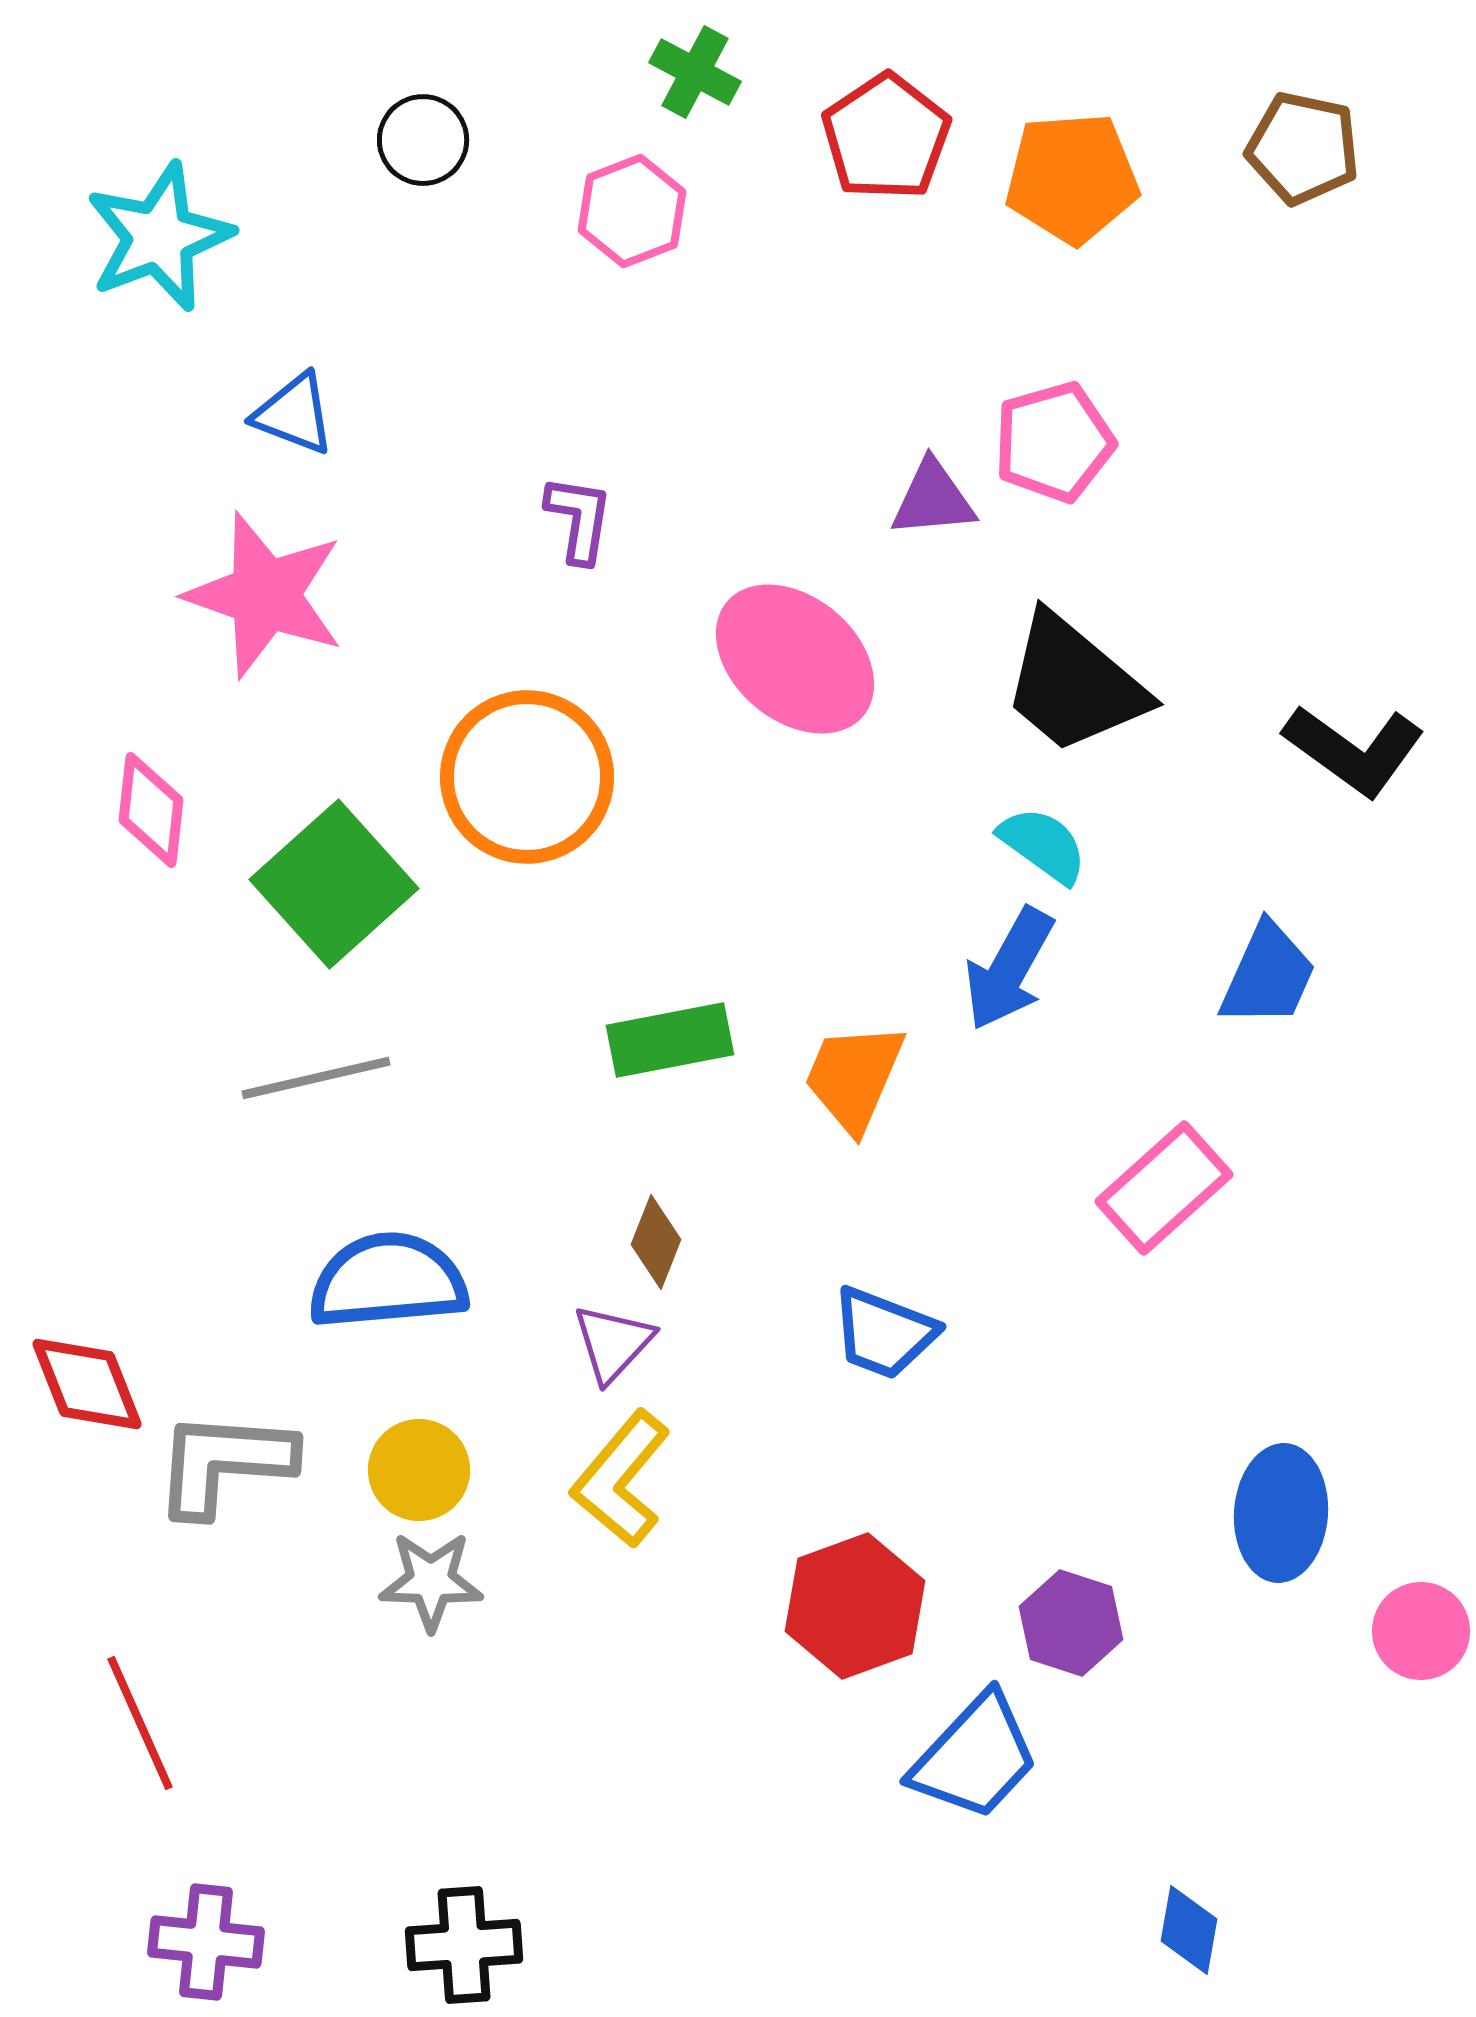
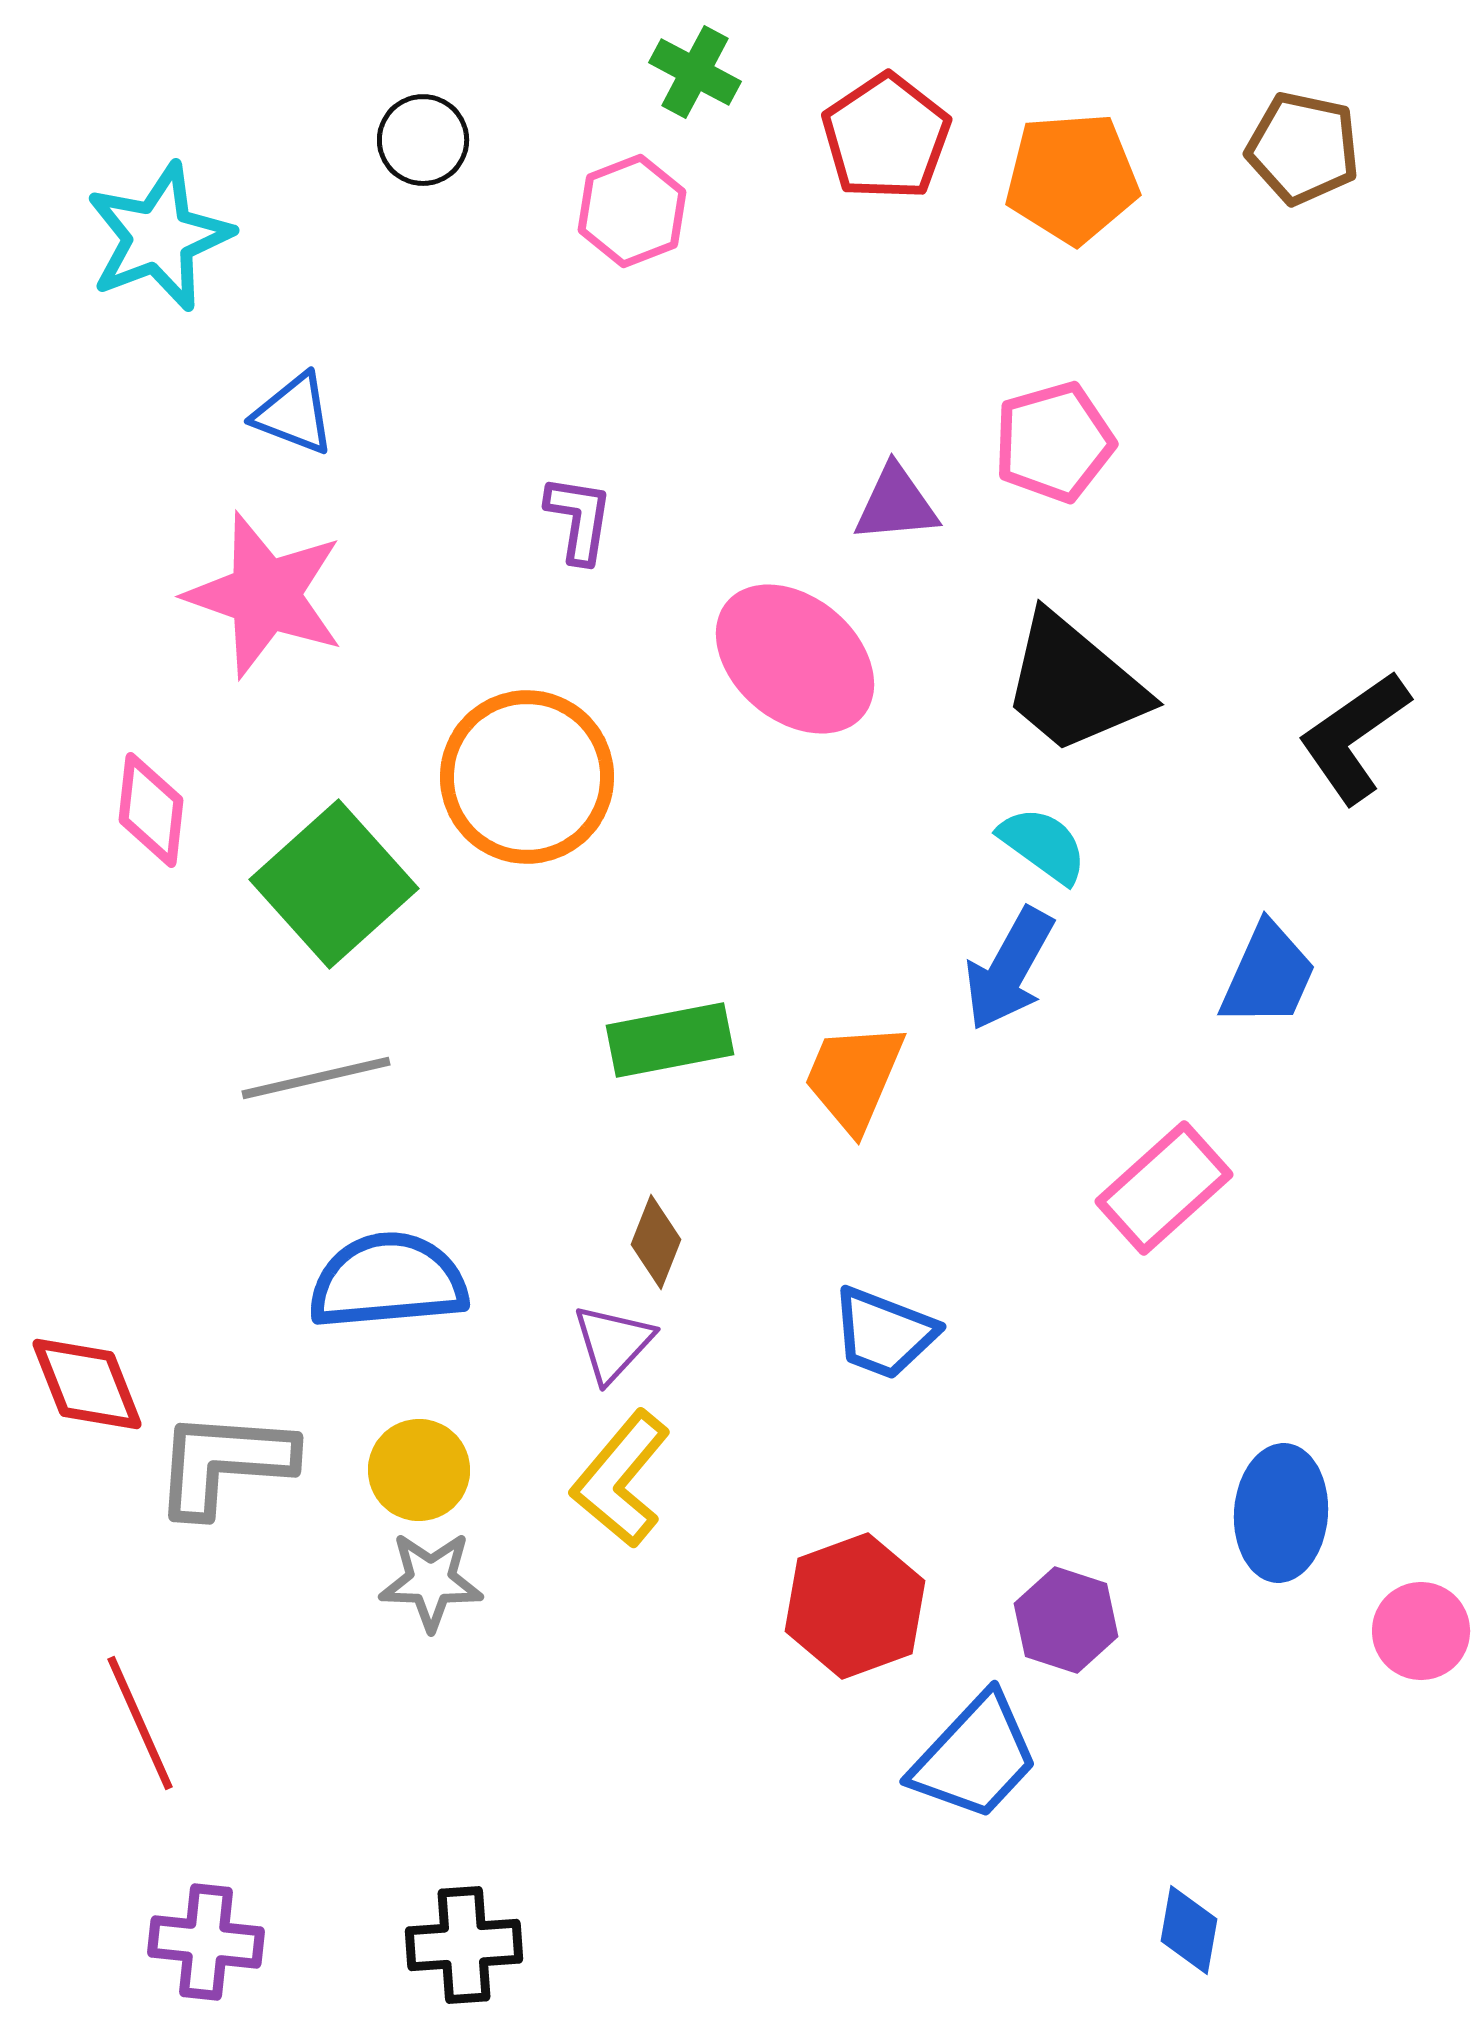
purple triangle at (933, 499): moved 37 px left, 5 px down
black L-shape at (1354, 750): moved 13 px up; rotated 109 degrees clockwise
purple hexagon at (1071, 1623): moved 5 px left, 3 px up
